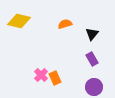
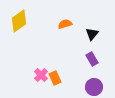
yellow diamond: rotated 50 degrees counterclockwise
